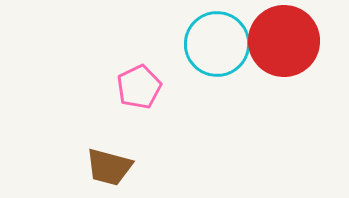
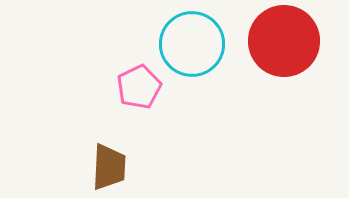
cyan circle: moved 25 px left
brown trapezoid: rotated 102 degrees counterclockwise
